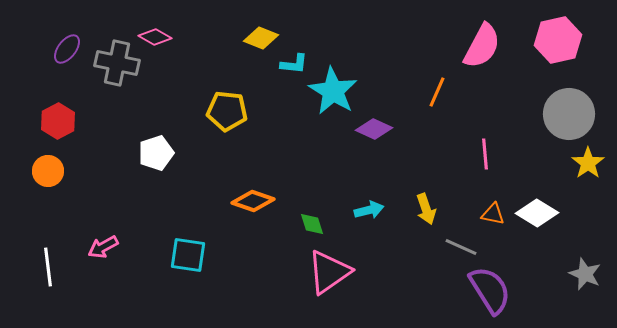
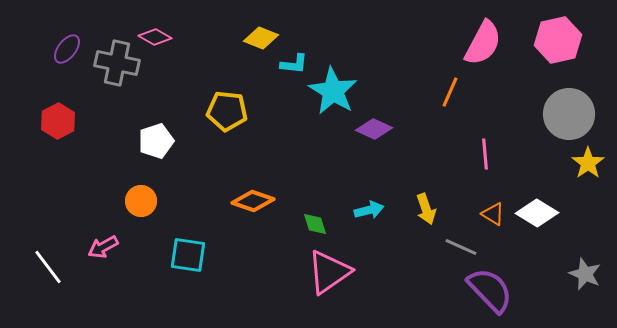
pink semicircle: moved 1 px right, 3 px up
orange line: moved 13 px right
white pentagon: moved 12 px up
orange circle: moved 93 px right, 30 px down
orange triangle: rotated 20 degrees clockwise
green diamond: moved 3 px right
white line: rotated 30 degrees counterclockwise
purple semicircle: rotated 12 degrees counterclockwise
